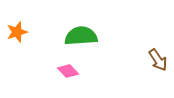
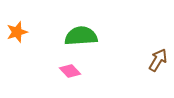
brown arrow: rotated 115 degrees counterclockwise
pink diamond: moved 2 px right
